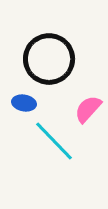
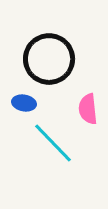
pink semicircle: rotated 48 degrees counterclockwise
cyan line: moved 1 px left, 2 px down
